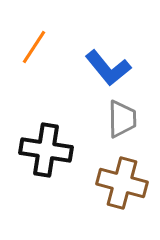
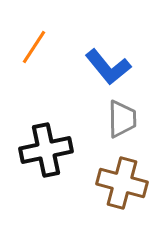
blue L-shape: moved 1 px up
black cross: rotated 21 degrees counterclockwise
